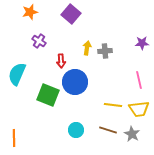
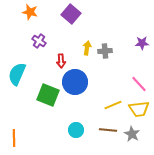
orange star: rotated 28 degrees clockwise
pink line: moved 4 px down; rotated 30 degrees counterclockwise
yellow line: rotated 30 degrees counterclockwise
brown line: rotated 12 degrees counterclockwise
